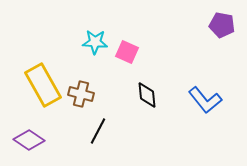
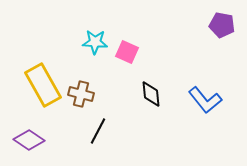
black diamond: moved 4 px right, 1 px up
